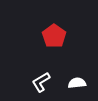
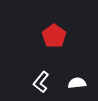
white L-shape: rotated 20 degrees counterclockwise
